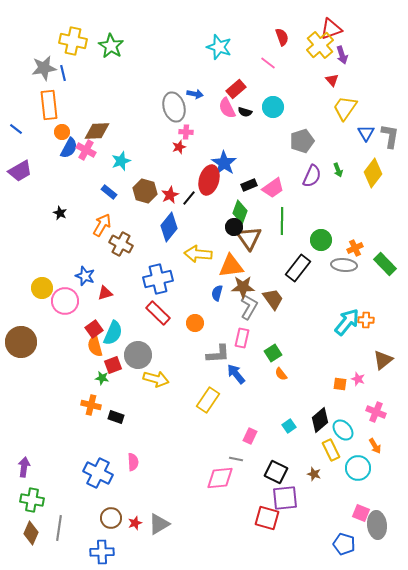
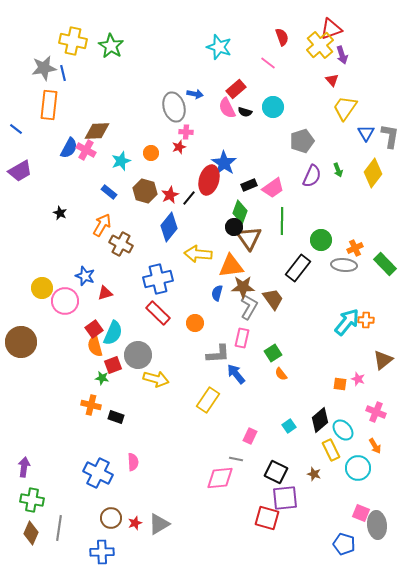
orange rectangle at (49, 105): rotated 12 degrees clockwise
orange circle at (62, 132): moved 89 px right, 21 px down
